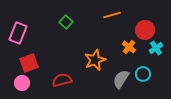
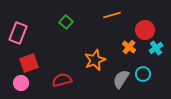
pink circle: moved 1 px left
